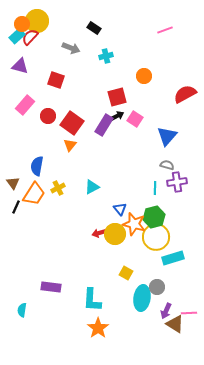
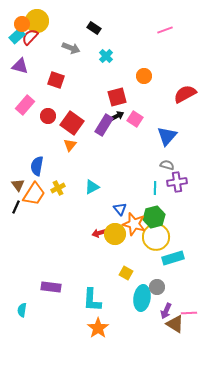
cyan cross at (106, 56): rotated 32 degrees counterclockwise
brown triangle at (13, 183): moved 5 px right, 2 px down
